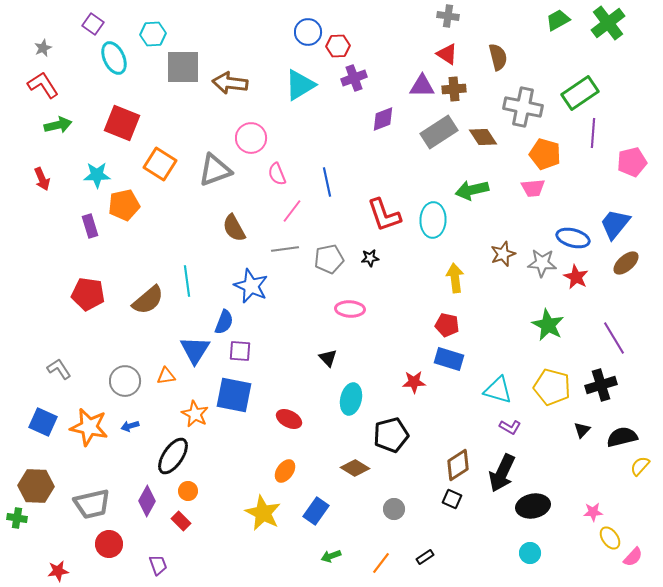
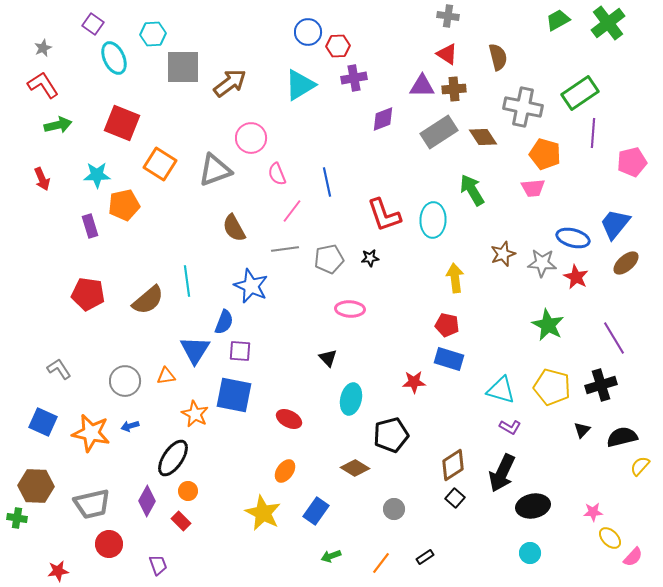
purple cross at (354, 78): rotated 10 degrees clockwise
brown arrow at (230, 83): rotated 136 degrees clockwise
green arrow at (472, 190): rotated 72 degrees clockwise
cyan triangle at (498, 390): moved 3 px right
orange star at (89, 427): moved 2 px right, 6 px down
black ellipse at (173, 456): moved 2 px down
brown diamond at (458, 465): moved 5 px left
black square at (452, 499): moved 3 px right, 1 px up; rotated 18 degrees clockwise
yellow ellipse at (610, 538): rotated 10 degrees counterclockwise
